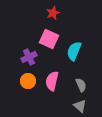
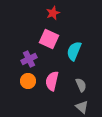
purple cross: moved 2 px down
gray triangle: moved 2 px right, 1 px down
